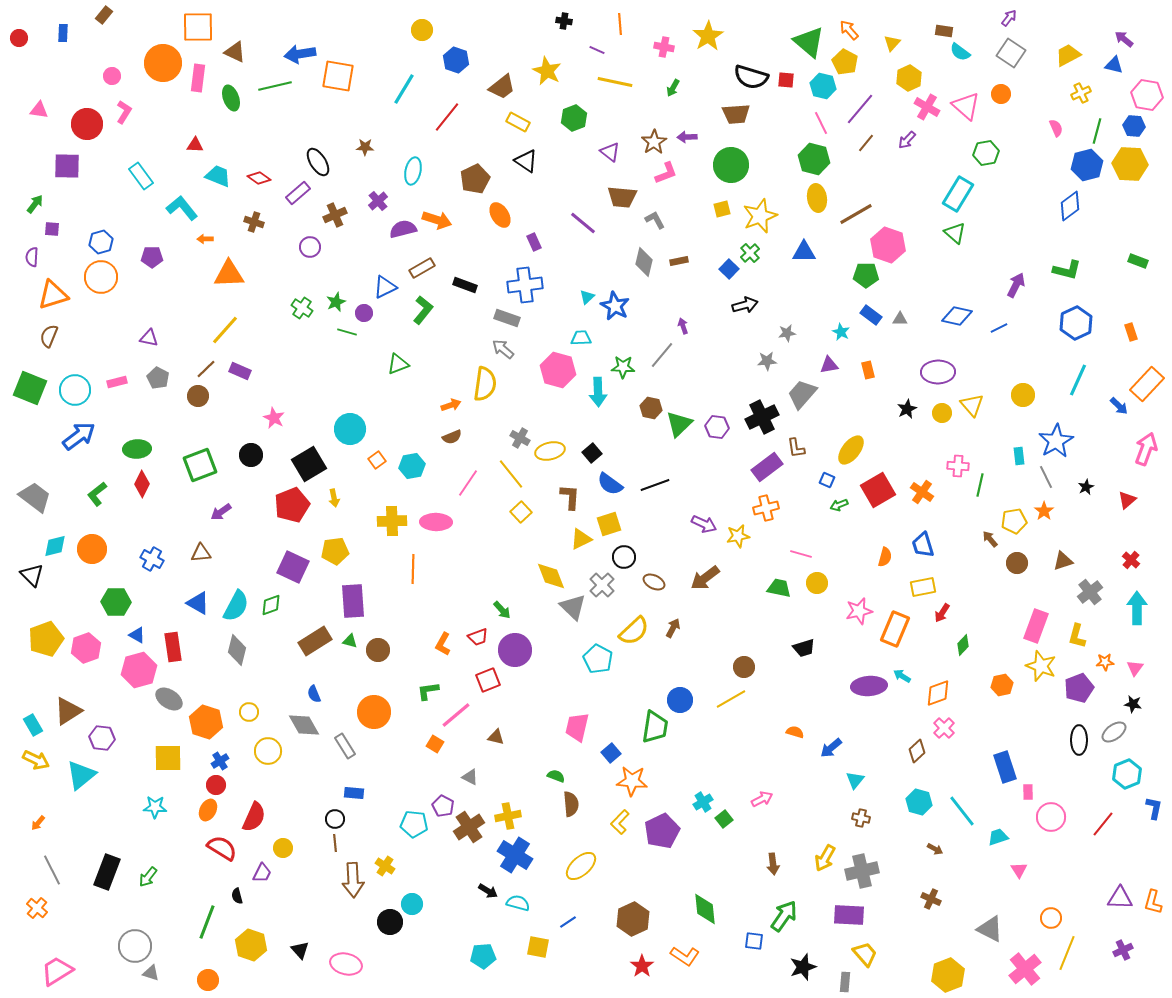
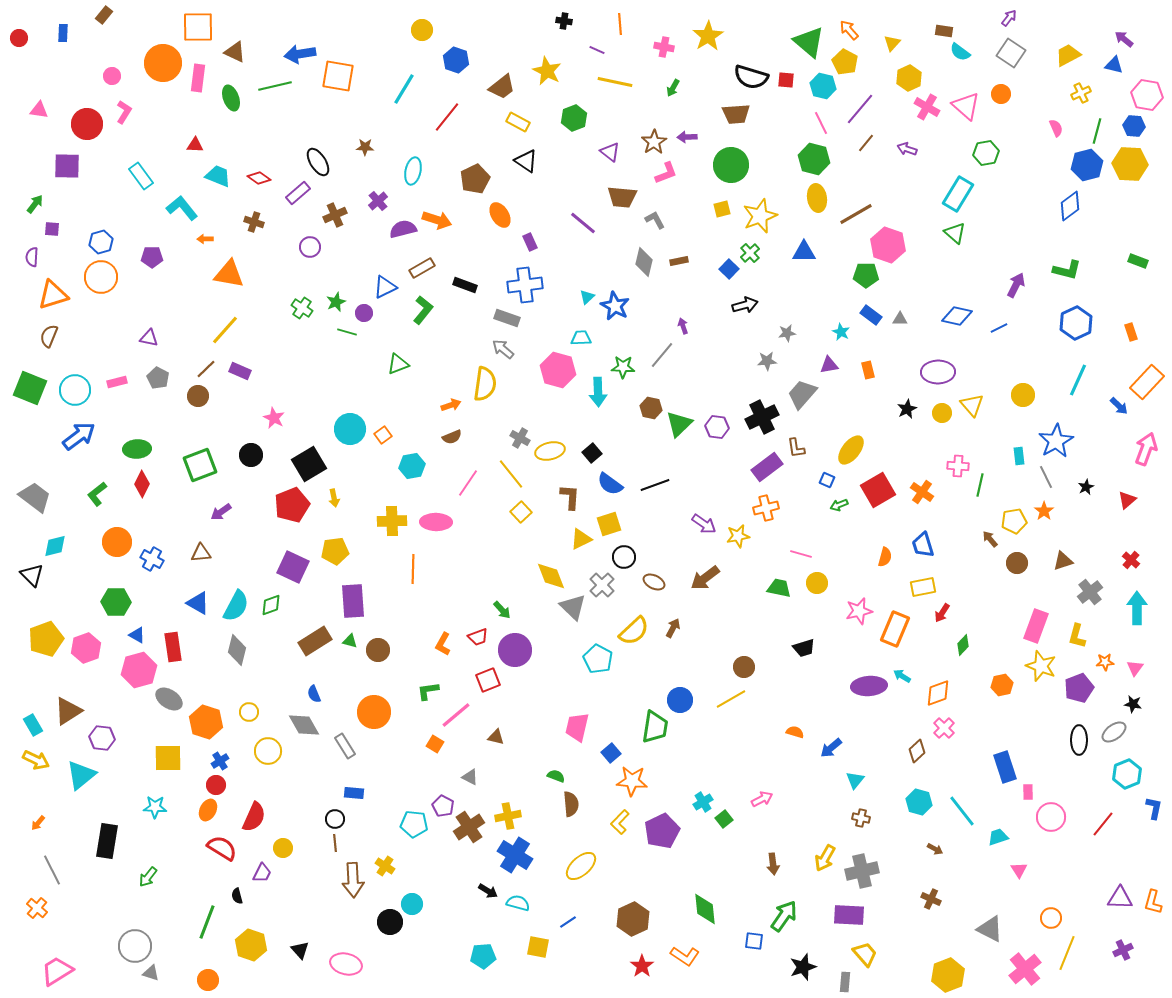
purple arrow at (907, 140): moved 9 px down; rotated 66 degrees clockwise
purple rectangle at (534, 242): moved 4 px left
orange triangle at (229, 274): rotated 12 degrees clockwise
orange rectangle at (1147, 384): moved 2 px up
orange square at (377, 460): moved 6 px right, 25 px up
purple arrow at (704, 524): rotated 10 degrees clockwise
orange circle at (92, 549): moved 25 px right, 7 px up
black rectangle at (107, 872): moved 31 px up; rotated 12 degrees counterclockwise
